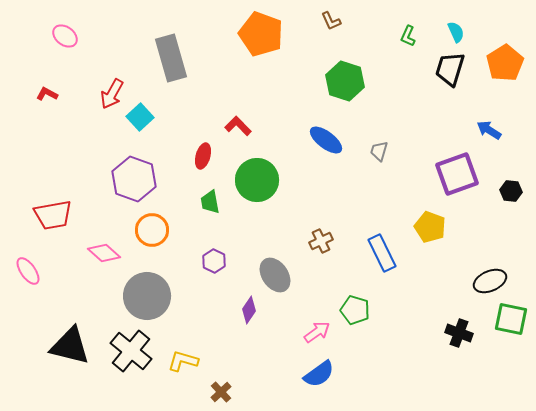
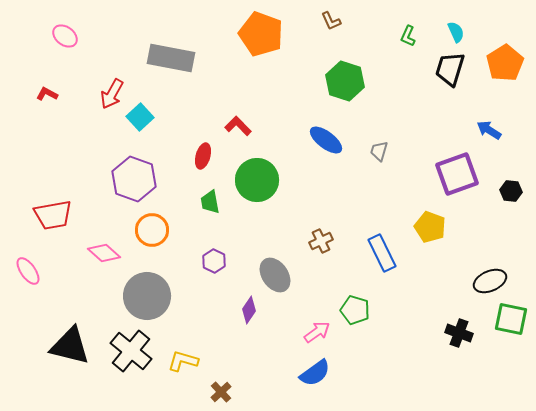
gray rectangle at (171, 58): rotated 63 degrees counterclockwise
blue semicircle at (319, 374): moved 4 px left, 1 px up
